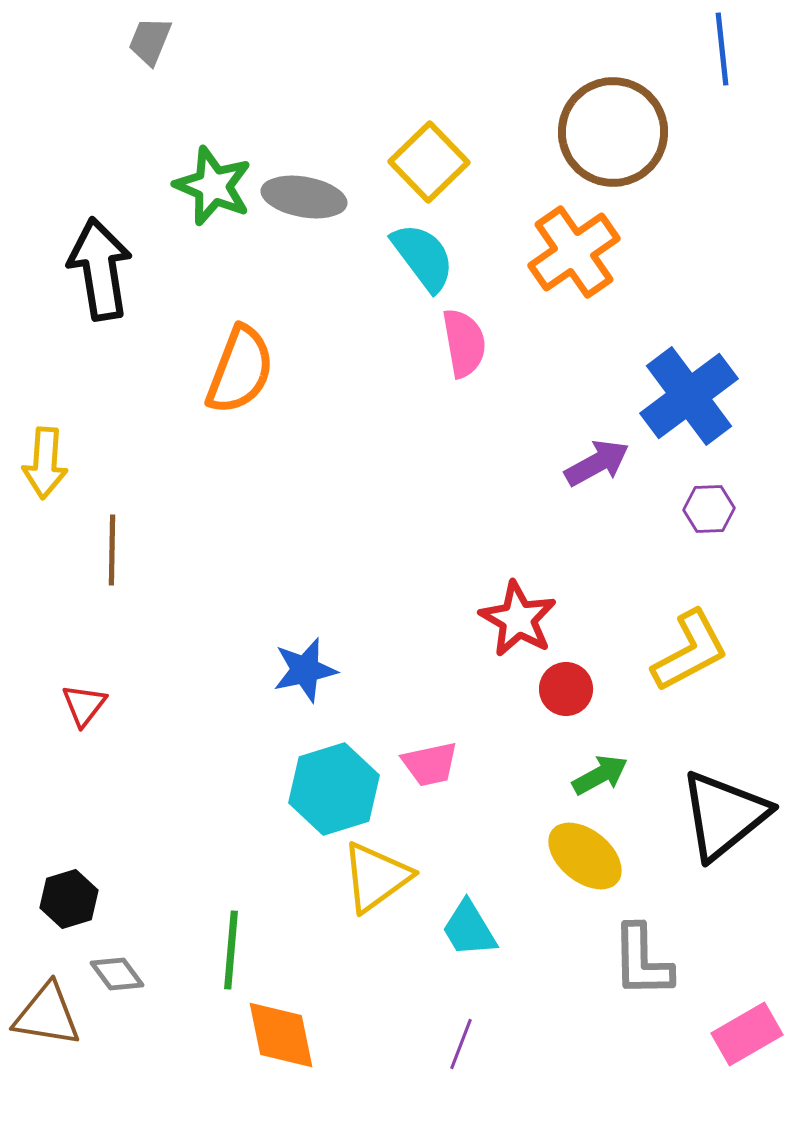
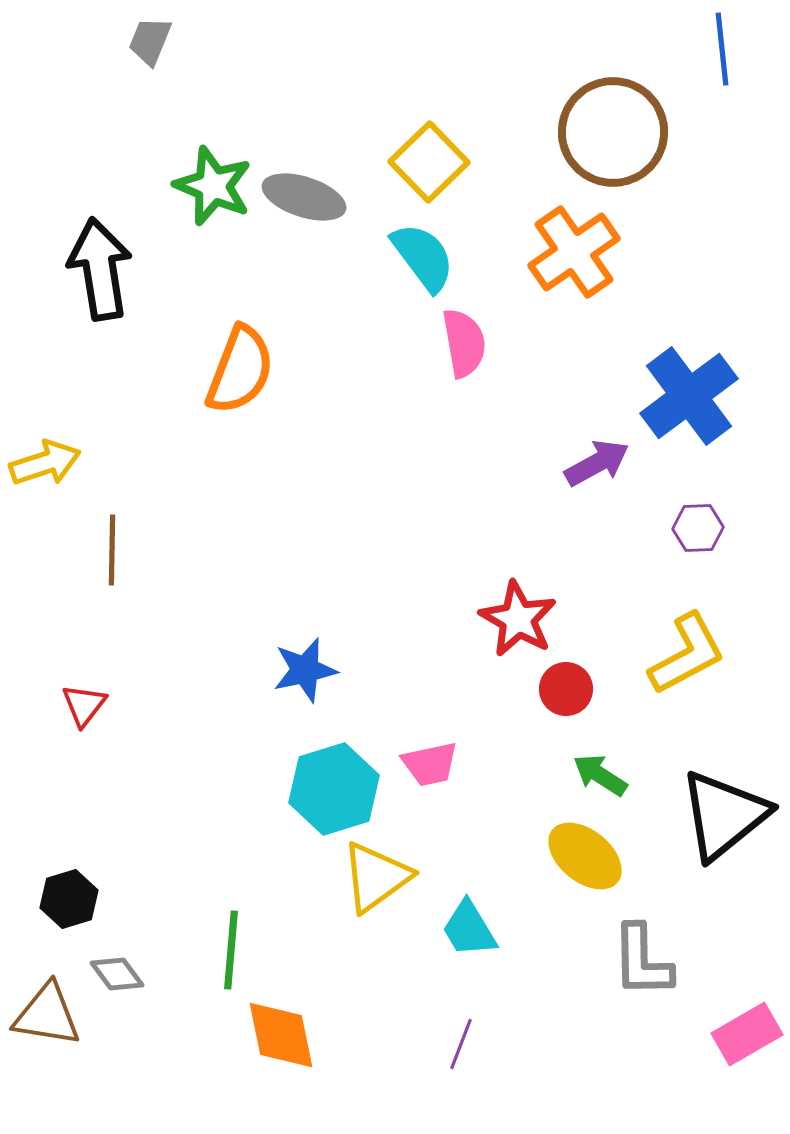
gray ellipse: rotated 8 degrees clockwise
yellow arrow: rotated 112 degrees counterclockwise
purple hexagon: moved 11 px left, 19 px down
yellow L-shape: moved 3 px left, 3 px down
green arrow: rotated 118 degrees counterclockwise
